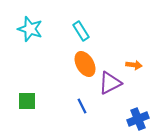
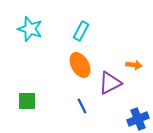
cyan rectangle: rotated 60 degrees clockwise
orange ellipse: moved 5 px left, 1 px down
